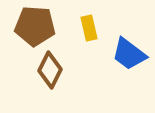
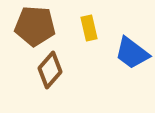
blue trapezoid: moved 3 px right, 1 px up
brown diamond: rotated 15 degrees clockwise
